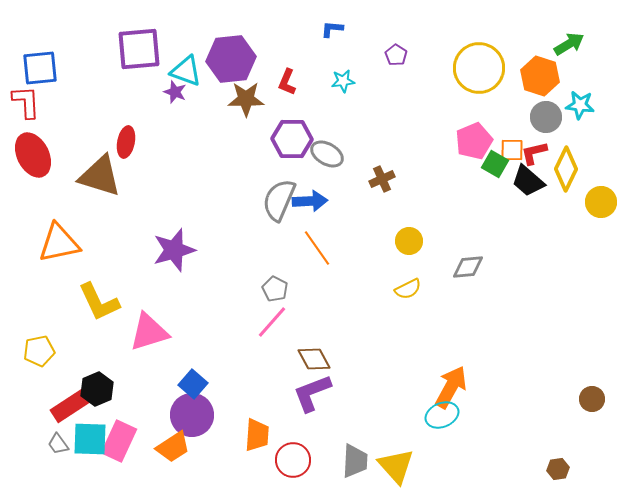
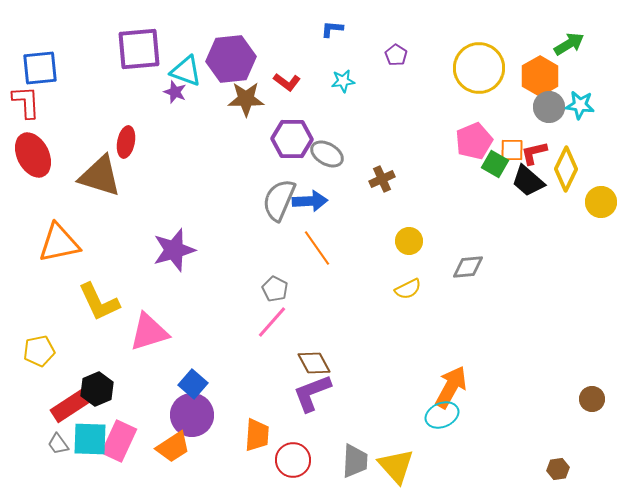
orange hexagon at (540, 76): rotated 12 degrees clockwise
red L-shape at (287, 82): rotated 76 degrees counterclockwise
gray circle at (546, 117): moved 3 px right, 10 px up
brown diamond at (314, 359): moved 4 px down
